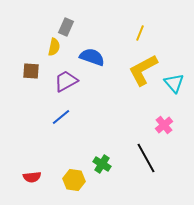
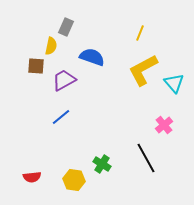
yellow semicircle: moved 3 px left, 1 px up
brown square: moved 5 px right, 5 px up
purple trapezoid: moved 2 px left, 1 px up
